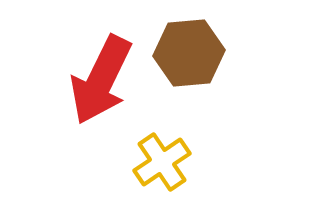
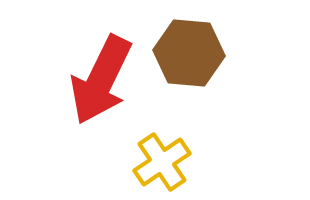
brown hexagon: rotated 10 degrees clockwise
